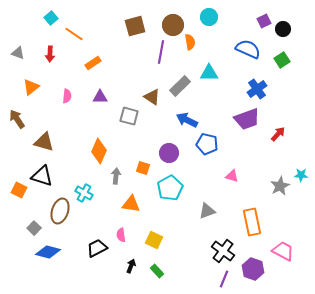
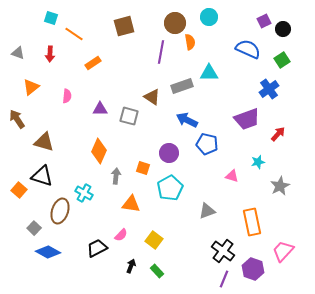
cyan square at (51, 18): rotated 32 degrees counterclockwise
brown circle at (173, 25): moved 2 px right, 2 px up
brown square at (135, 26): moved 11 px left
gray rectangle at (180, 86): moved 2 px right; rotated 25 degrees clockwise
blue cross at (257, 89): moved 12 px right
purple triangle at (100, 97): moved 12 px down
cyan star at (301, 175): moved 43 px left, 13 px up; rotated 16 degrees counterclockwise
orange square at (19, 190): rotated 14 degrees clockwise
pink semicircle at (121, 235): rotated 128 degrees counterclockwise
yellow square at (154, 240): rotated 12 degrees clockwise
pink trapezoid at (283, 251): rotated 75 degrees counterclockwise
blue diamond at (48, 252): rotated 15 degrees clockwise
